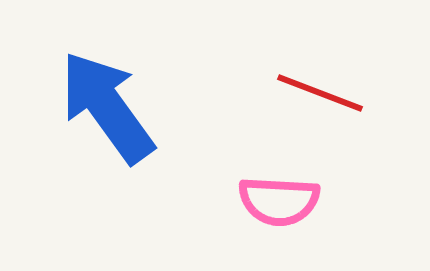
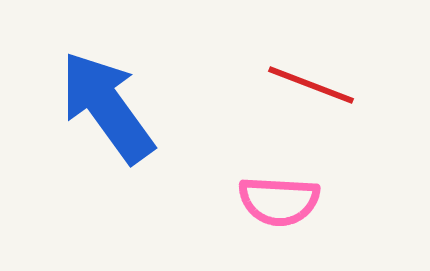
red line: moved 9 px left, 8 px up
